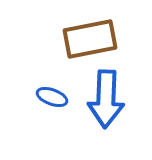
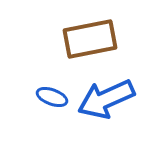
blue arrow: rotated 64 degrees clockwise
